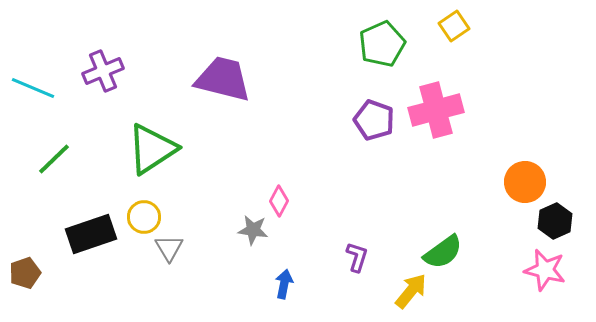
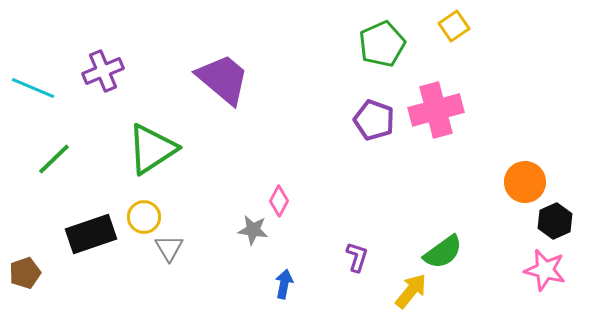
purple trapezoid: rotated 26 degrees clockwise
